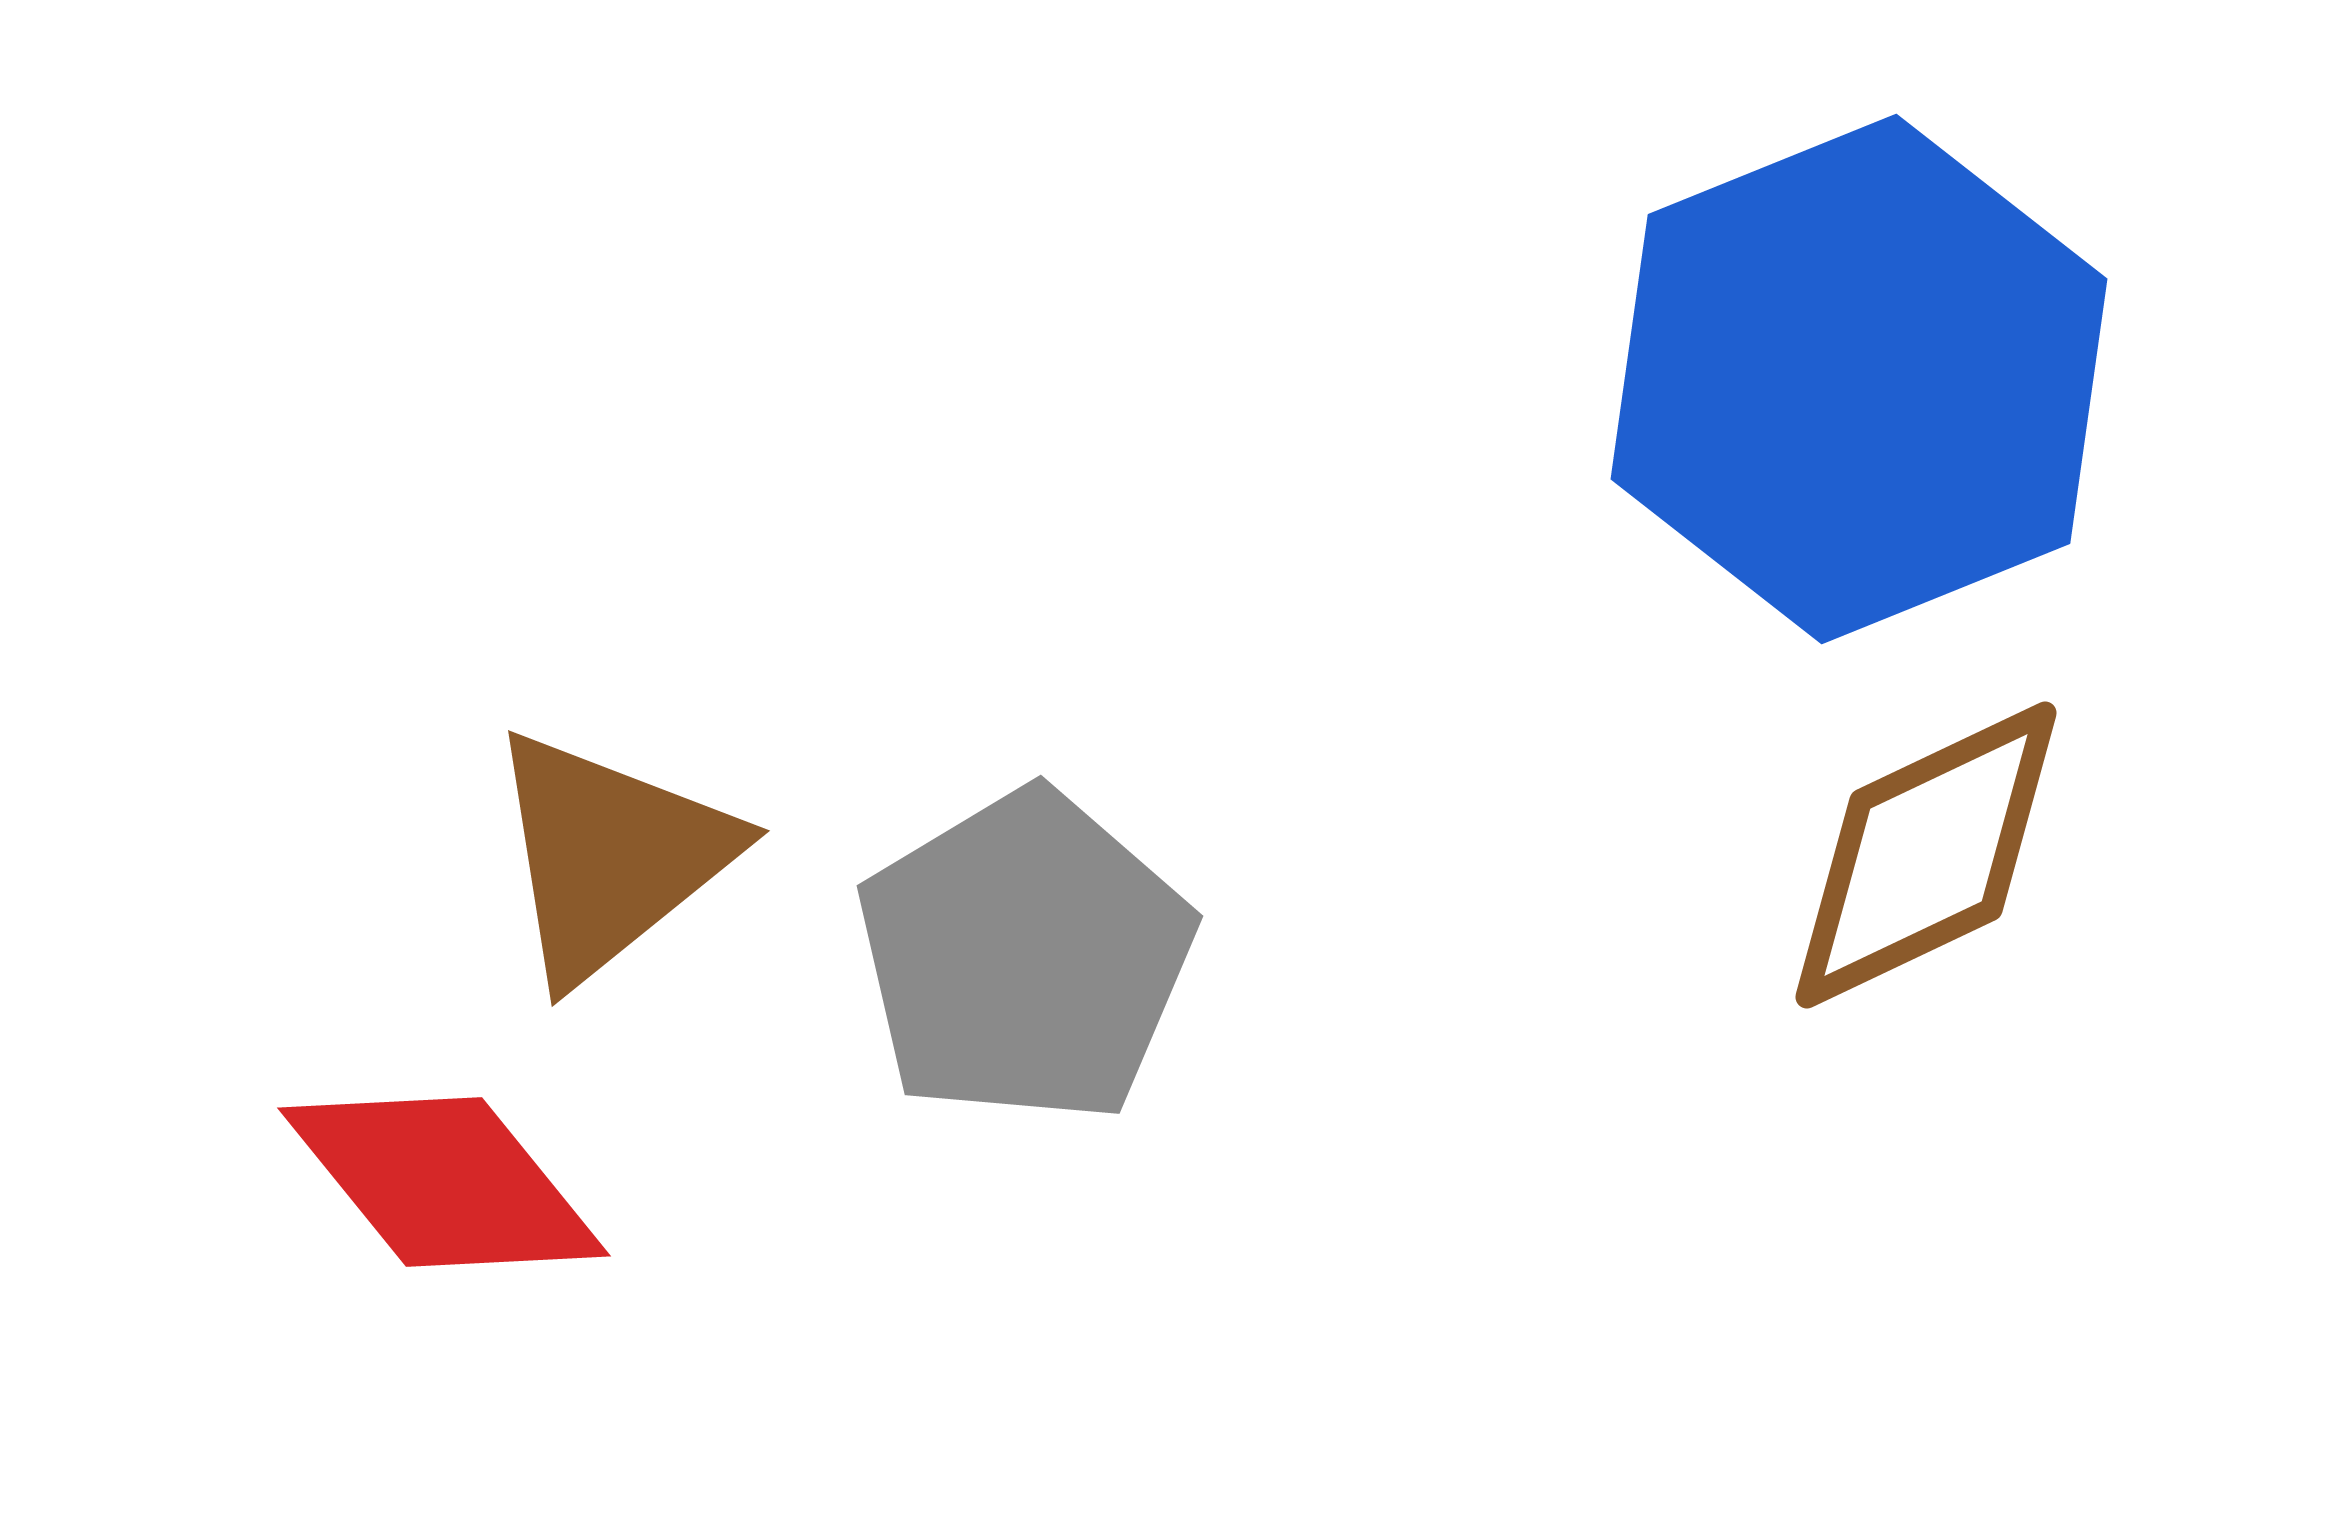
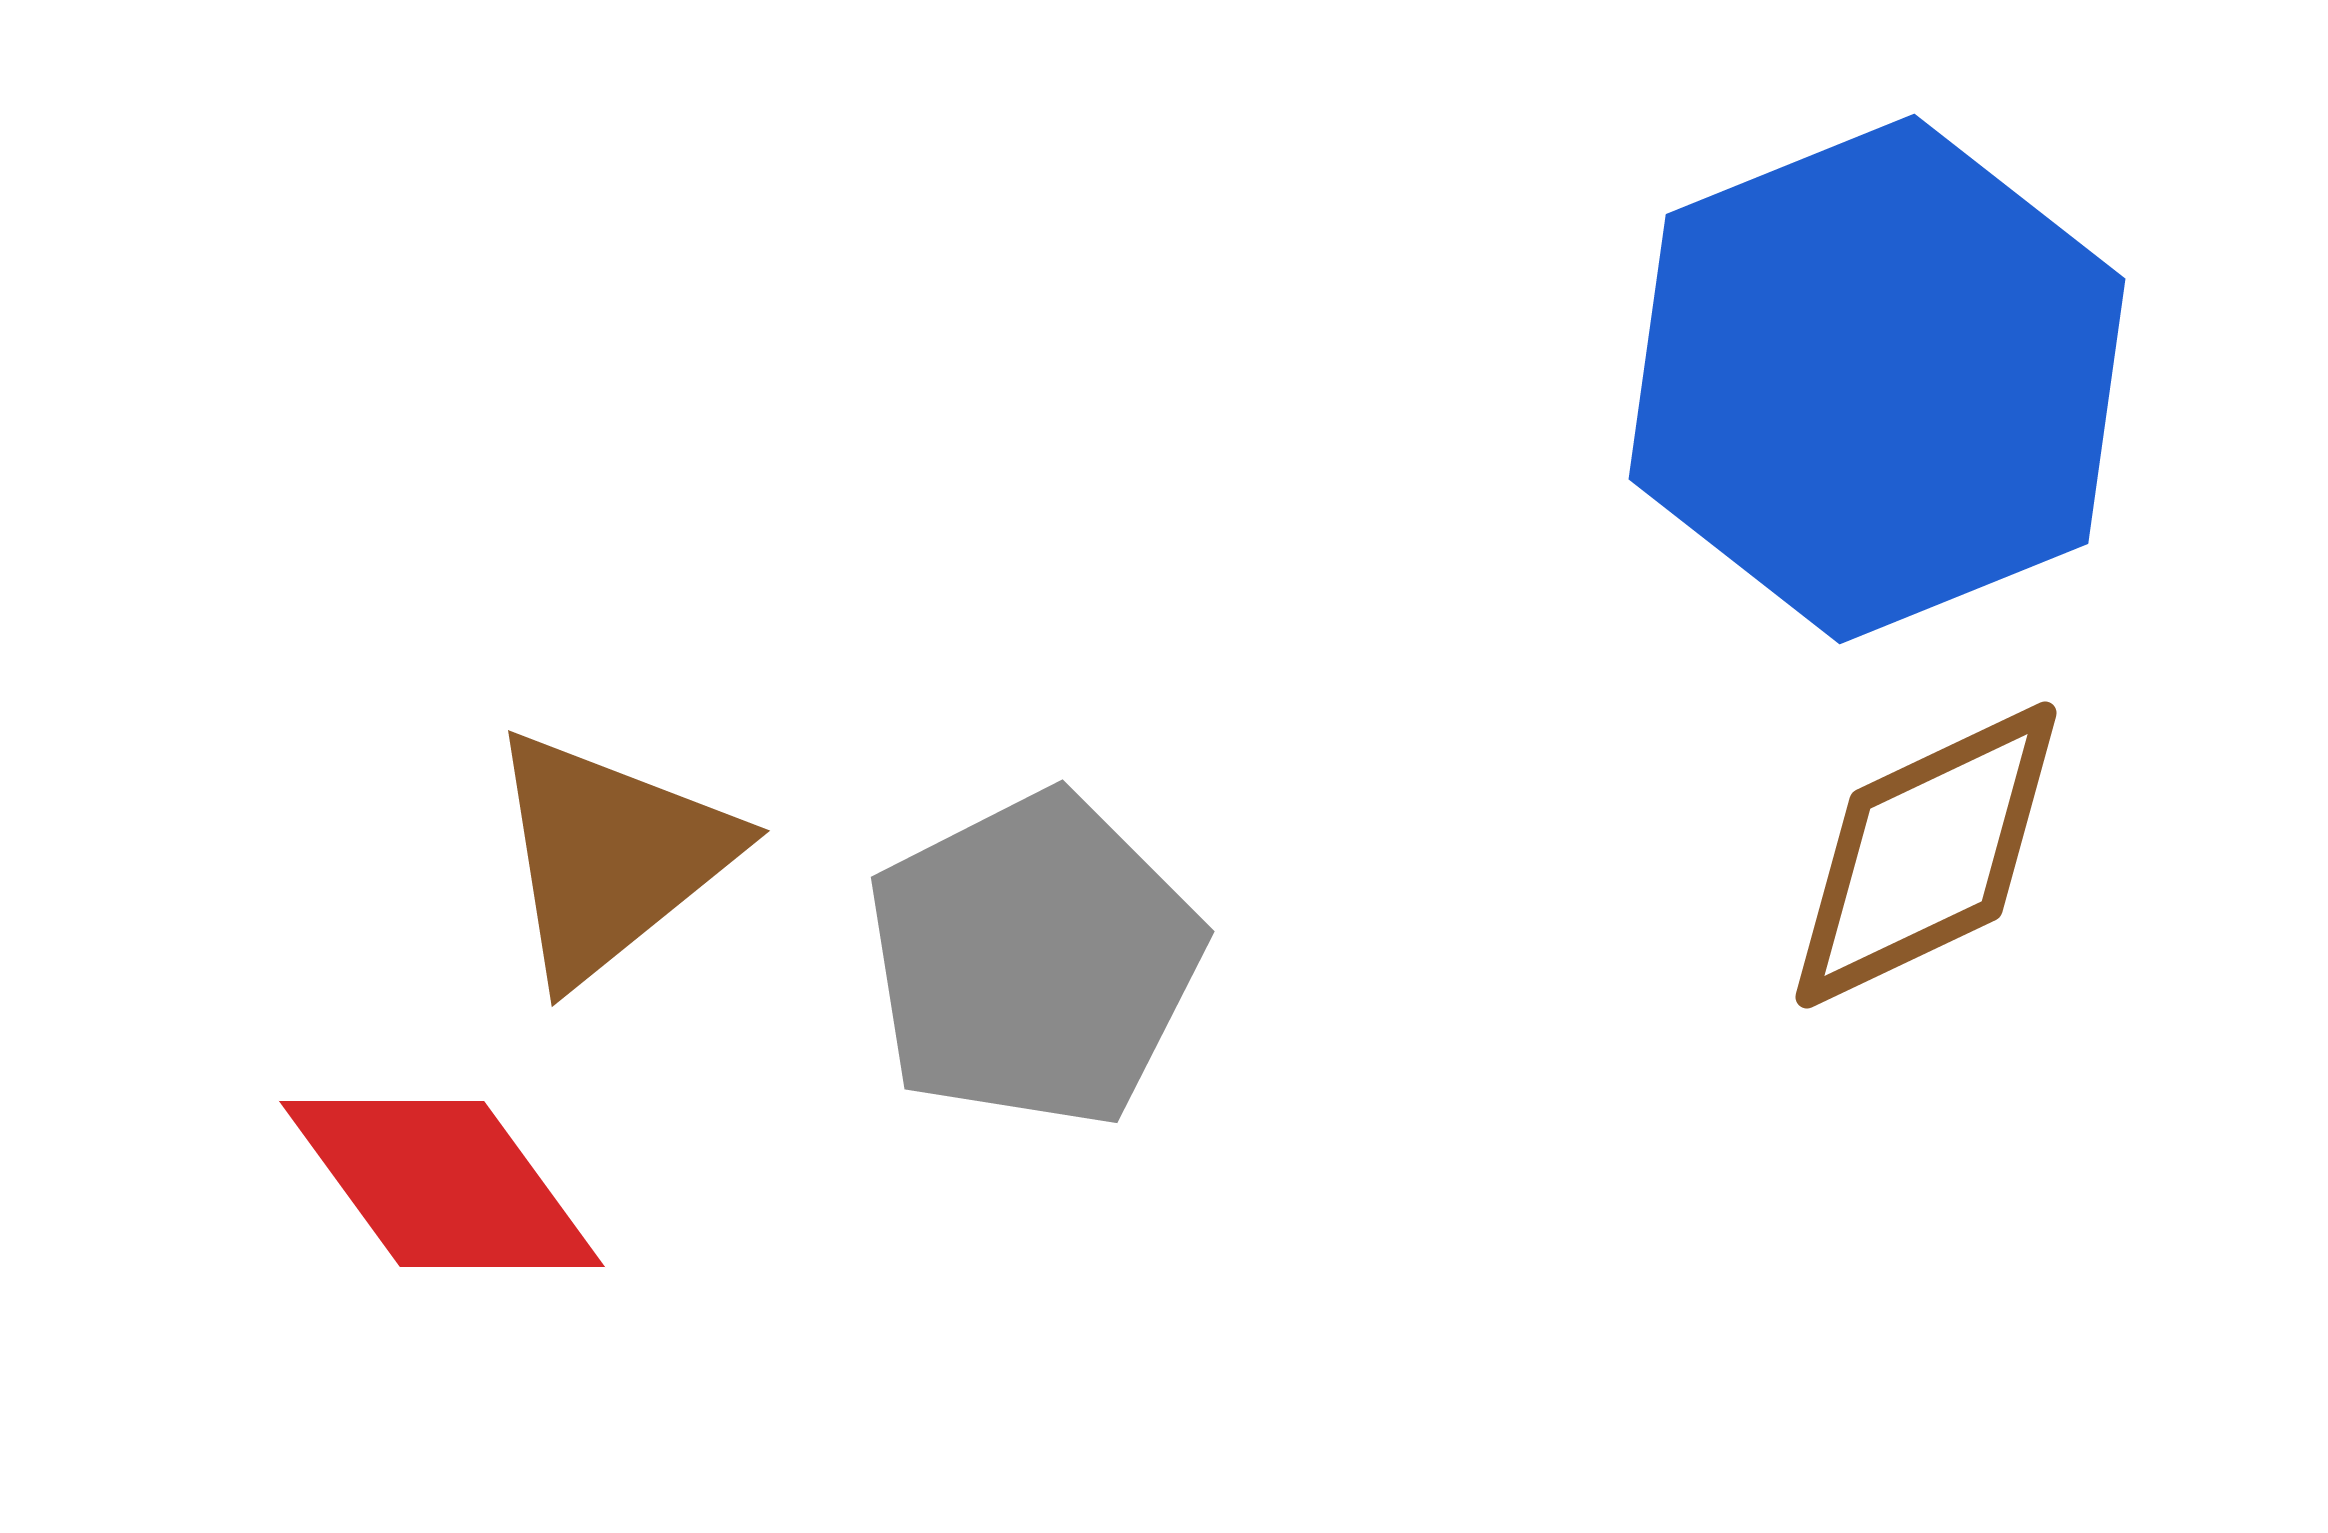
blue hexagon: moved 18 px right
gray pentagon: moved 9 px right, 3 px down; rotated 4 degrees clockwise
red diamond: moved 2 px left, 2 px down; rotated 3 degrees clockwise
